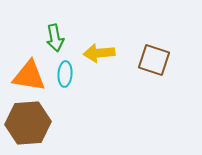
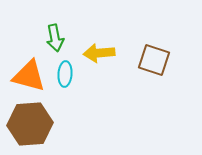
orange triangle: rotated 6 degrees clockwise
brown hexagon: moved 2 px right, 1 px down
